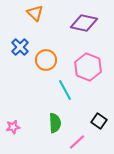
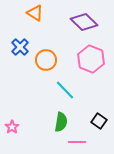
orange triangle: rotated 12 degrees counterclockwise
purple diamond: moved 1 px up; rotated 32 degrees clockwise
pink hexagon: moved 3 px right, 8 px up
cyan line: rotated 15 degrees counterclockwise
green semicircle: moved 6 px right, 1 px up; rotated 12 degrees clockwise
pink star: moved 1 px left; rotated 24 degrees counterclockwise
pink line: rotated 42 degrees clockwise
